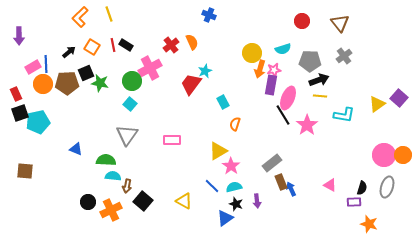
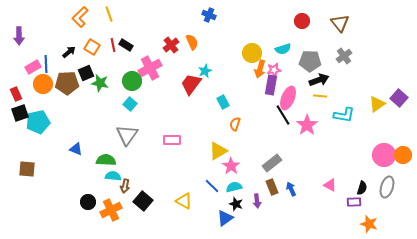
brown square at (25, 171): moved 2 px right, 2 px up
brown rectangle at (281, 182): moved 9 px left, 5 px down
brown arrow at (127, 186): moved 2 px left
